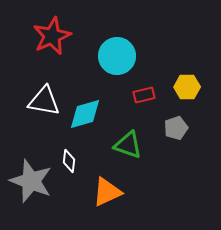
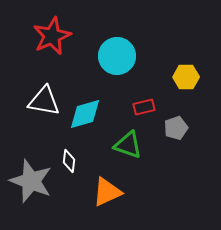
yellow hexagon: moved 1 px left, 10 px up
red rectangle: moved 12 px down
